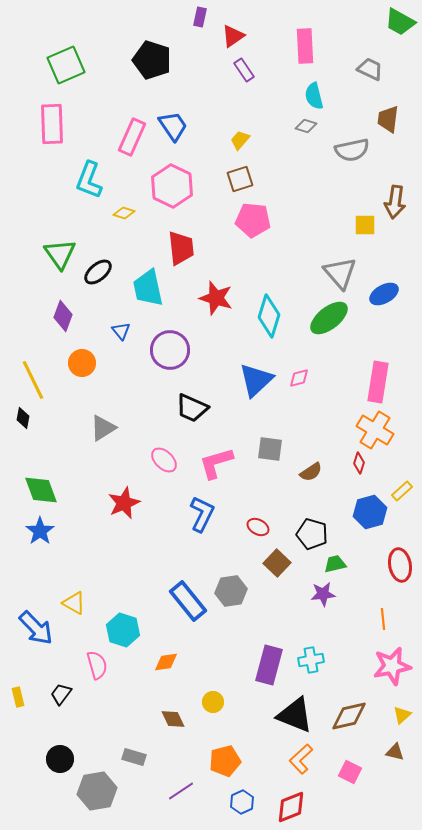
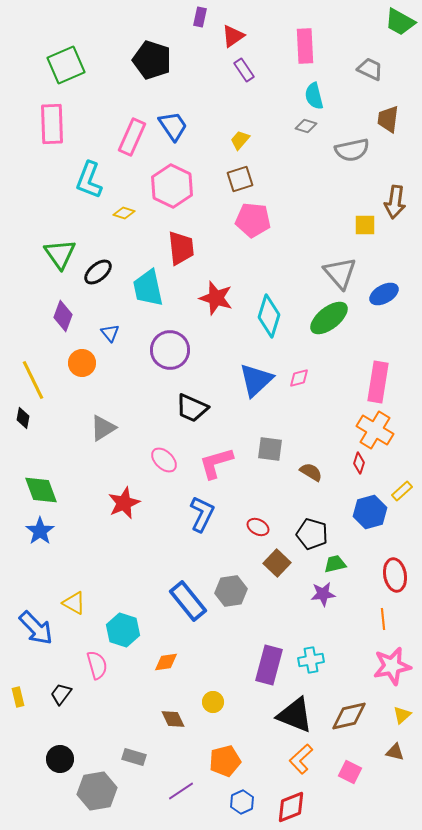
blue triangle at (121, 331): moved 11 px left, 2 px down
brown semicircle at (311, 472): rotated 115 degrees counterclockwise
red ellipse at (400, 565): moved 5 px left, 10 px down
